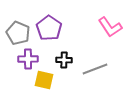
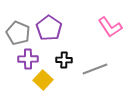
yellow square: moved 1 px left; rotated 30 degrees clockwise
